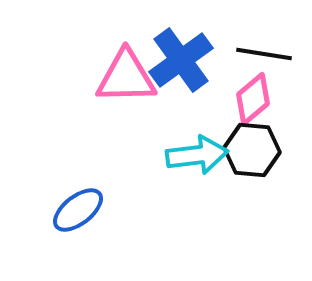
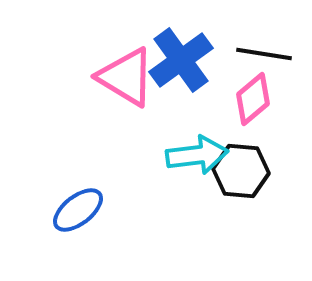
pink triangle: rotated 32 degrees clockwise
black hexagon: moved 11 px left, 21 px down
